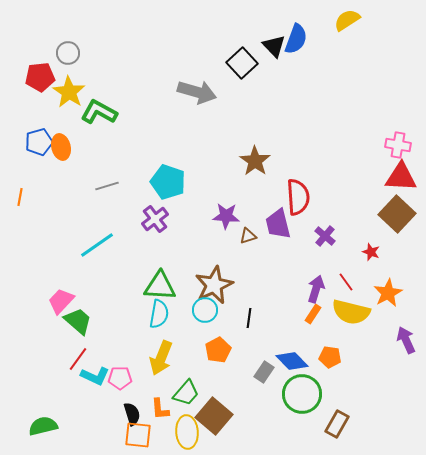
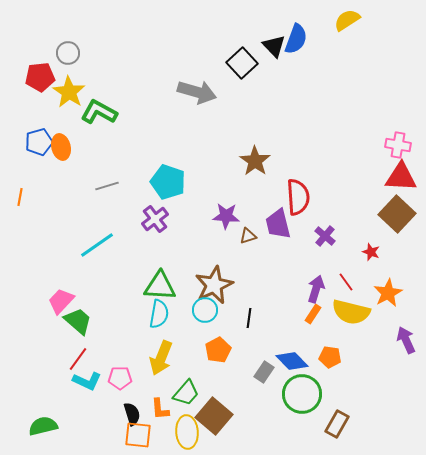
cyan L-shape at (95, 376): moved 8 px left, 5 px down
